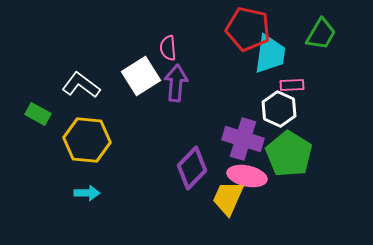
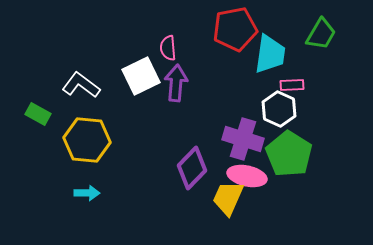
red pentagon: moved 13 px left; rotated 24 degrees counterclockwise
white square: rotated 6 degrees clockwise
